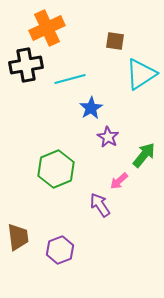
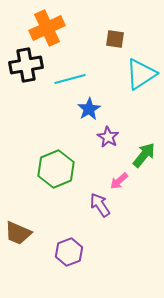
brown square: moved 2 px up
blue star: moved 2 px left, 1 px down
brown trapezoid: moved 4 px up; rotated 120 degrees clockwise
purple hexagon: moved 9 px right, 2 px down
